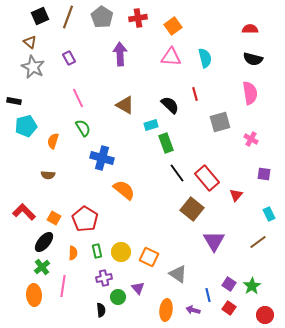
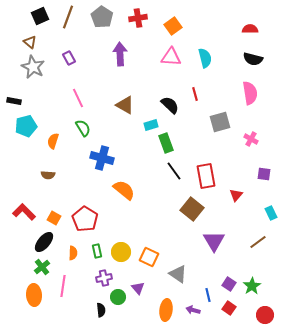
black line at (177, 173): moved 3 px left, 2 px up
red rectangle at (207, 178): moved 1 px left, 2 px up; rotated 30 degrees clockwise
cyan rectangle at (269, 214): moved 2 px right, 1 px up
